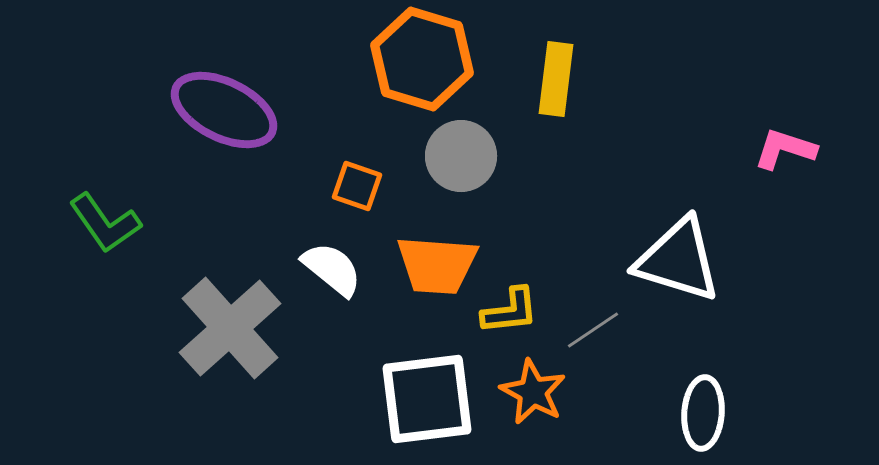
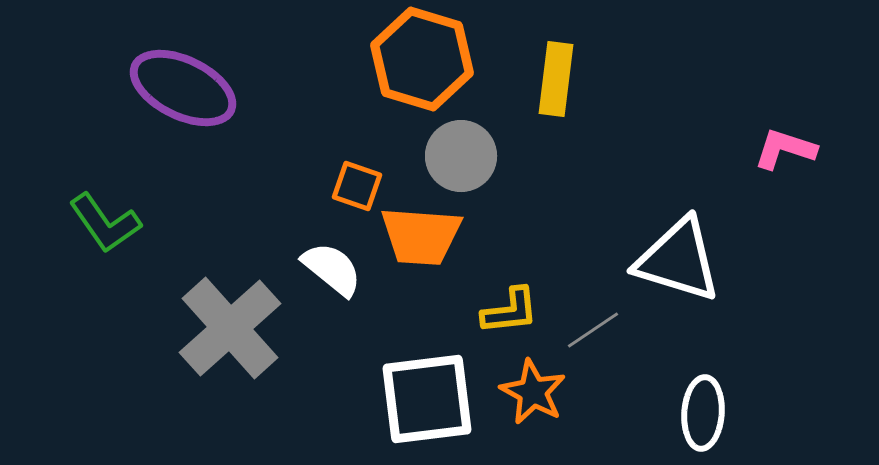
purple ellipse: moved 41 px left, 22 px up
orange trapezoid: moved 16 px left, 29 px up
